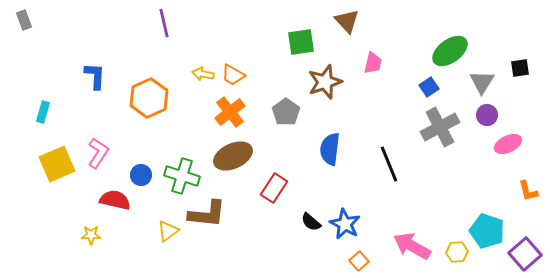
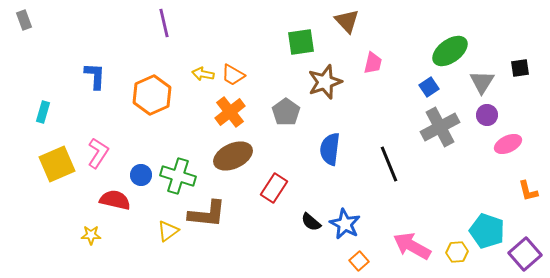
orange hexagon: moved 3 px right, 3 px up
green cross: moved 4 px left
